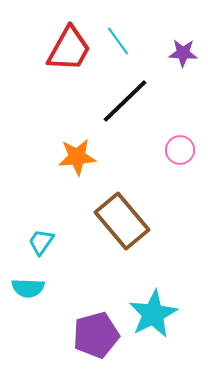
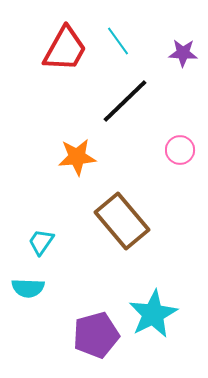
red trapezoid: moved 4 px left
